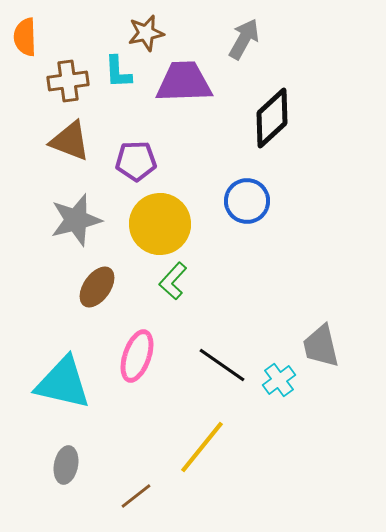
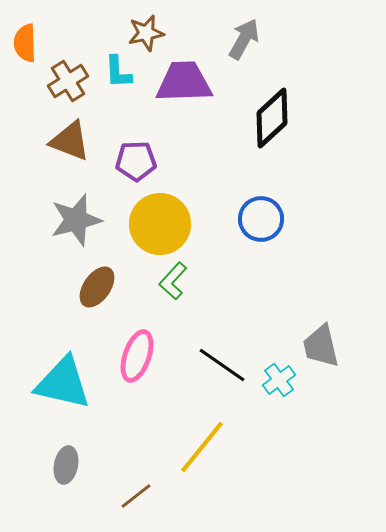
orange semicircle: moved 6 px down
brown cross: rotated 24 degrees counterclockwise
blue circle: moved 14 px right, 18 px down
